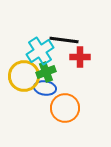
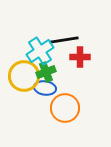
black line: rotated 16 degrees counterclockwise
